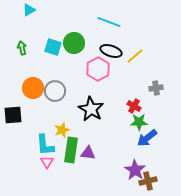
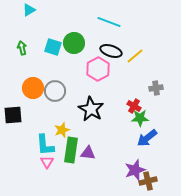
green star: moved 1 px right, 4 px up
purple star: rotated 20 degrees clockwise
